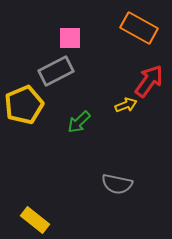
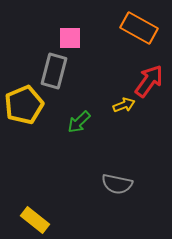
gray rectangle: moved 2 px left; rotated 48 degrees counterclockwise
yellow arrow: moved 2 px left
